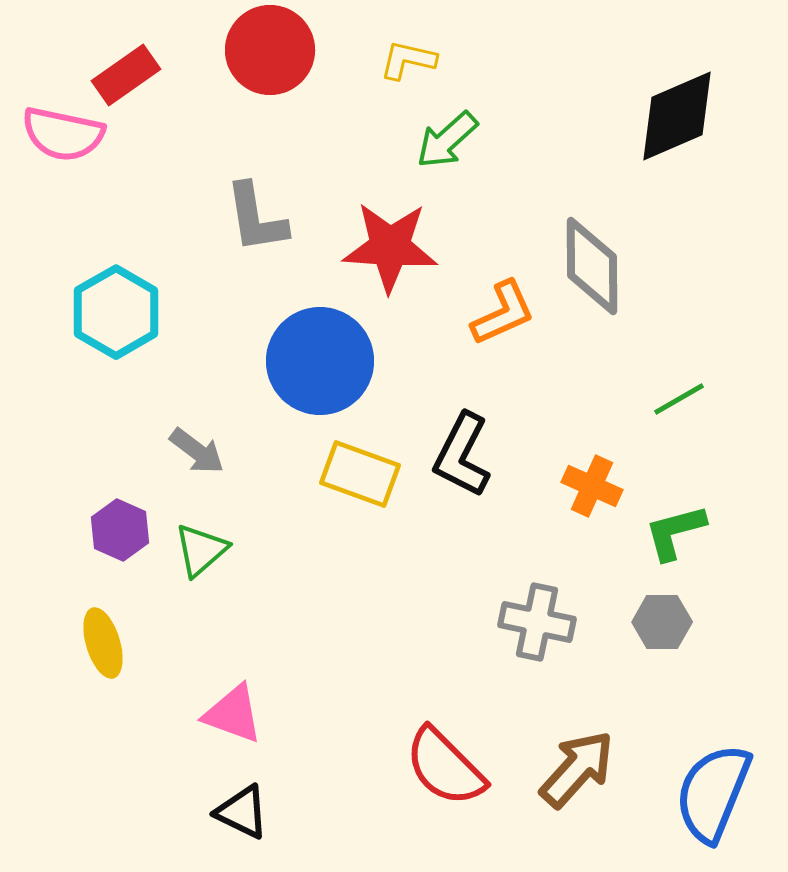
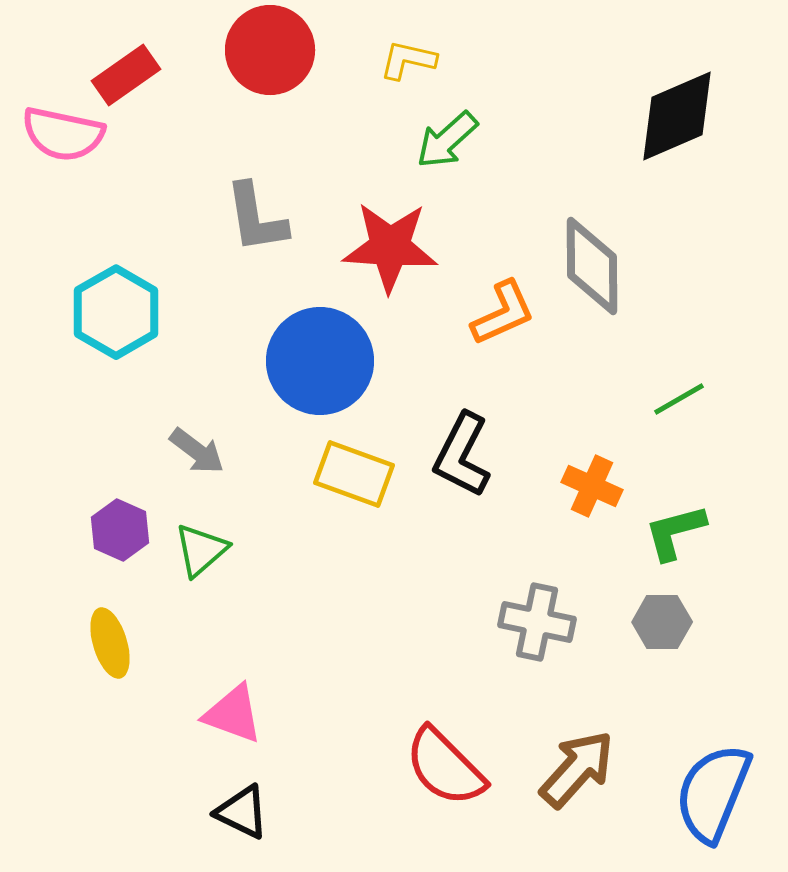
yellow rectangle: moved 6 px left
yellow ellipse: moved 7 px right
